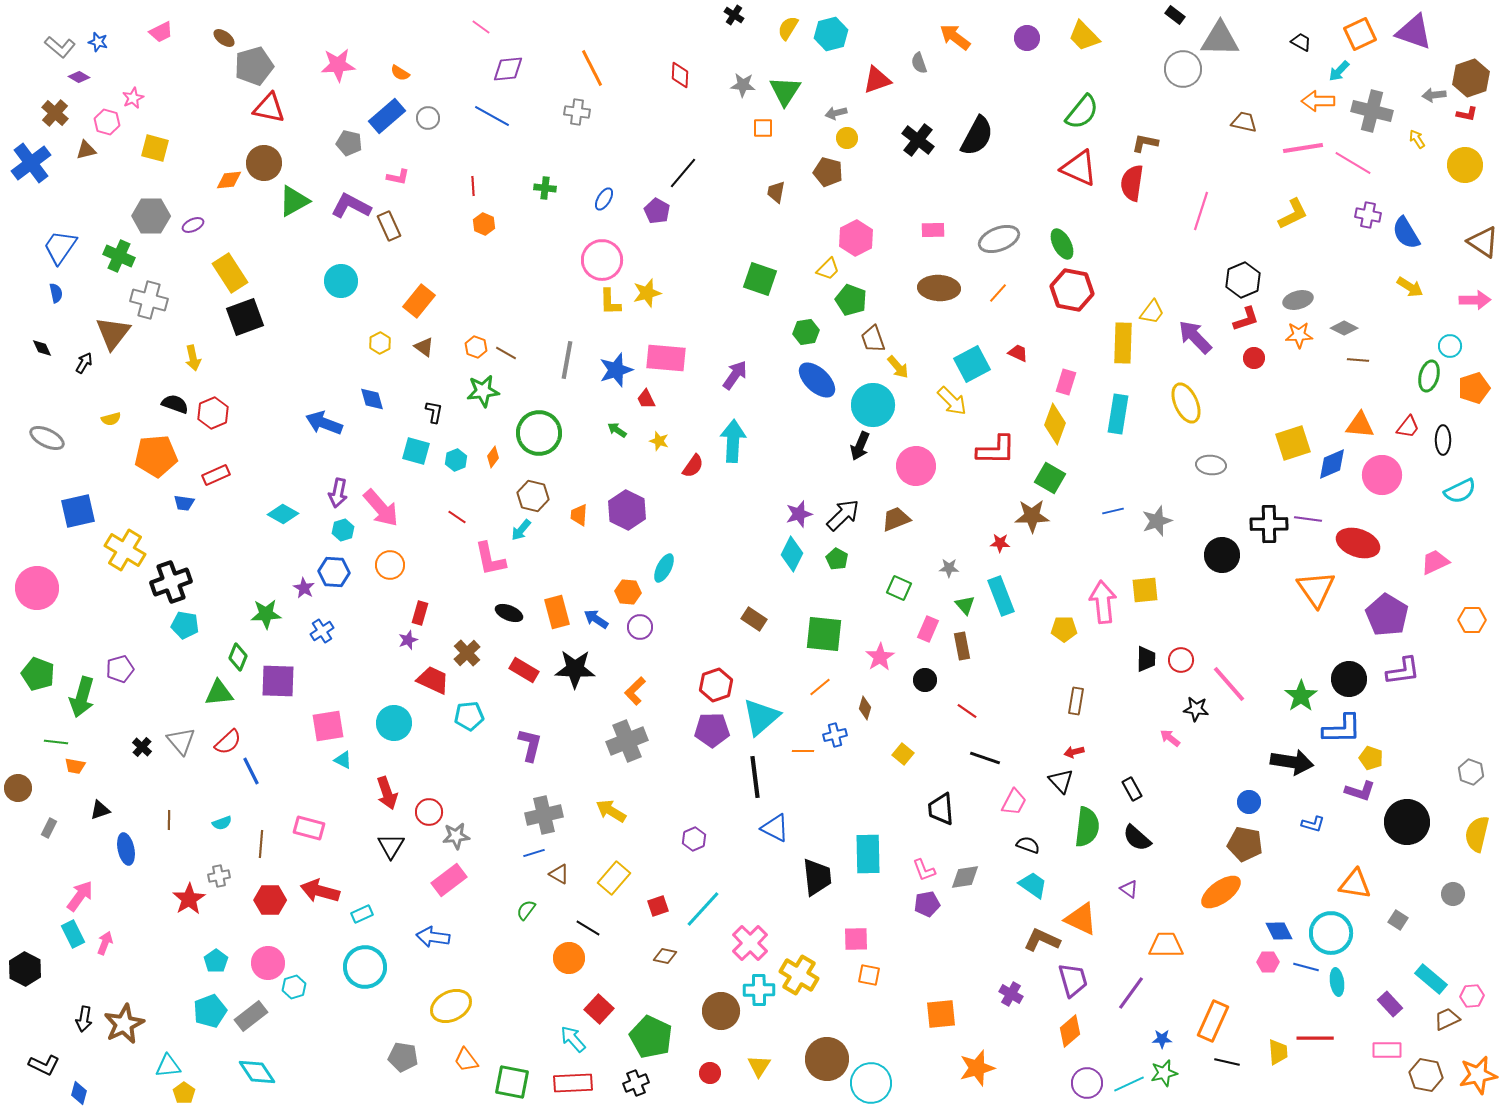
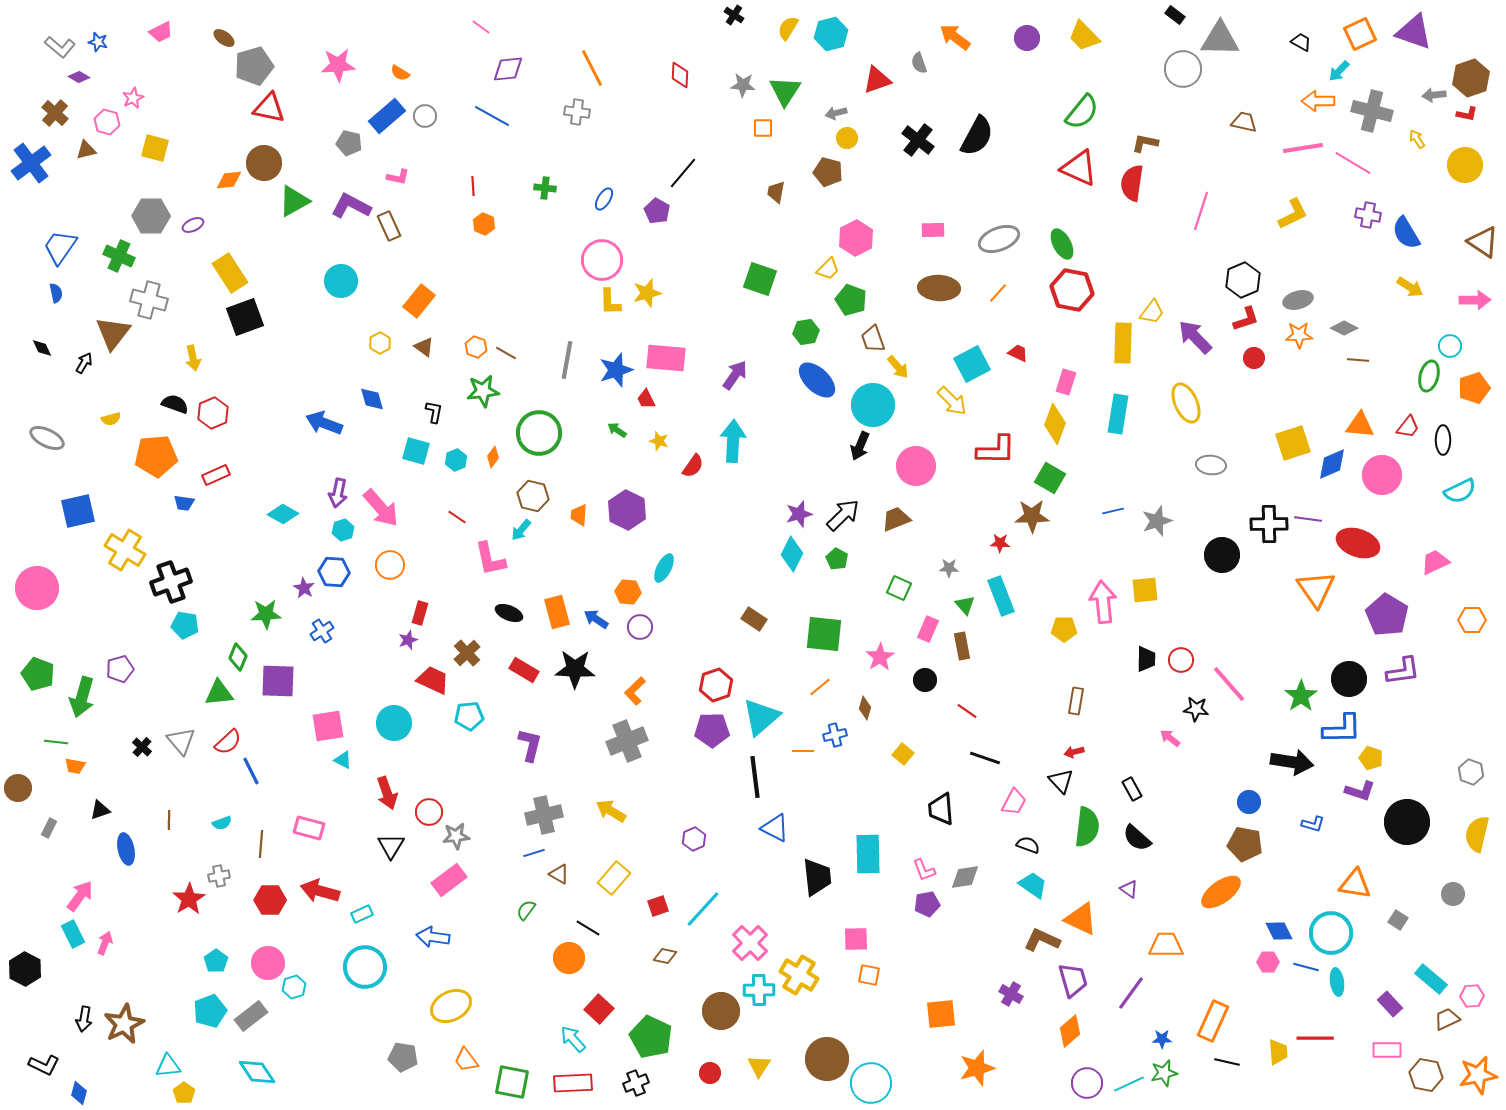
gray circle at (428, 118): moved 3 px left, 2 px up
